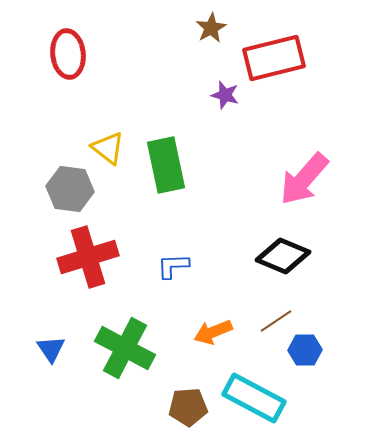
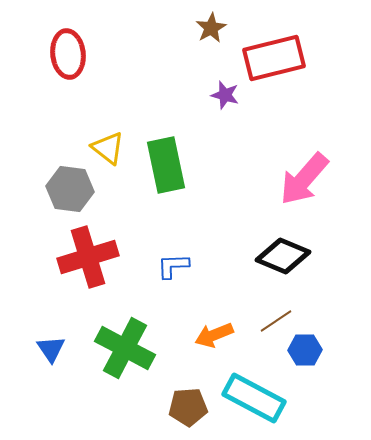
orange arrow: moved 1 px right, 3 px down
